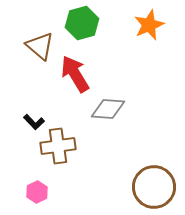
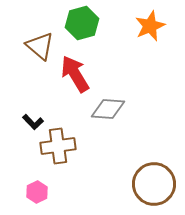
orange star: moved 1 px right, 1 px down
black L-shape: moved 1 px left
brown circle: moved 3 px up
